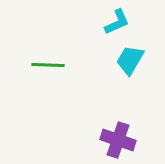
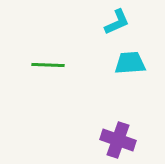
cyan trapezoid: moved 3 px down; rotated 56 degrees clockwise
